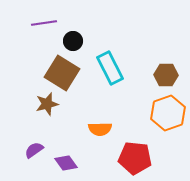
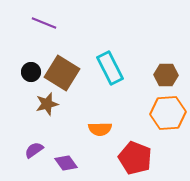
purple line: rotated 30 degrees clockwise
black circle: moved 42 px left, 31 px down
orange hexagon: rotated 16 degrees clockwise
red pentagon: rotated 16 degrees clockwise
